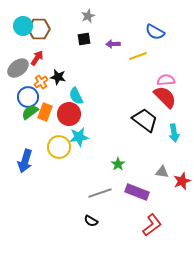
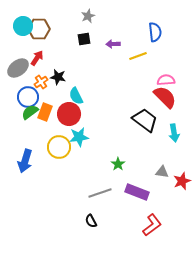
blue semicircle: rotated 126 degrees counterclockwise
black semicircle: rotated 32 degrees clockwise
